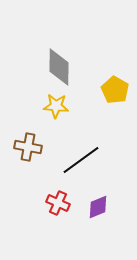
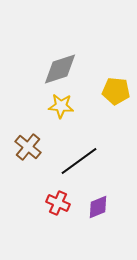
gray diamond: moved 1 px right, 2 px down; rotated 72 degrees clockwise
yellow pentagon: moved 1 px right, 1 px down; rotated 24 degrees counterclockwise
yellow star: moved 5 px right
brown cross: rotated 28 degrees clockwise
black line: moved 2 px left, 1 px down
